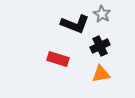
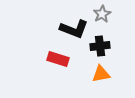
gray star: rotated 12 degrees clockwise
black L-shape: moved 1 px left, 5 px down
black cross: rotated 18 degrees clockwise
